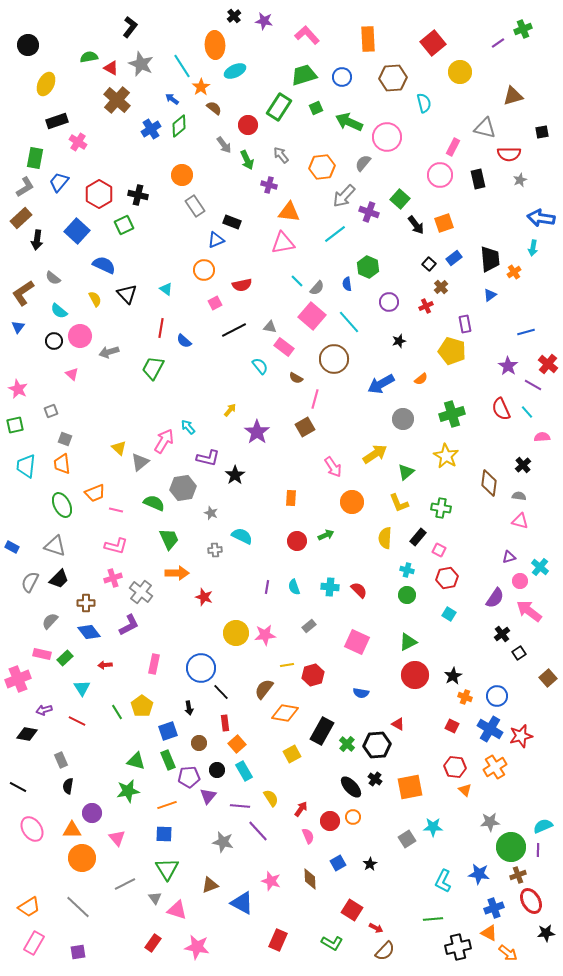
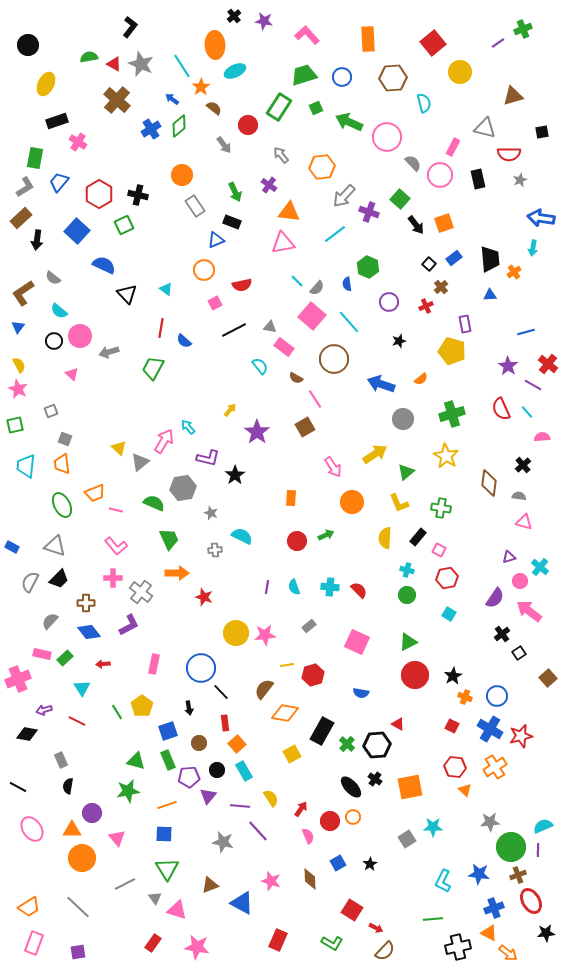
red triangle at (111, 68): moved 3 px right, 4 px up
green arrow at (247, 160): moved 12 px left, 32 px down
gray semicircle at (363, 163): moved 50 px right; rotated 96 degrees clockwise
purple cross at (269, 185): rotated 21 degrees clockwise
blue triangle at (490, 295): rotated 32 degrees clockwise
yellow semicircle at (95, 299): moved 76 px left, 66 px down
blue arrow at (381, 384): rotated 48 degrees clockwise
pink line at (315, 399): rotated 48 degrees counterclockwise
pink triangle at (520, 521): moved 4 px right, 1 px down
pink L-shape at (116, 546): rotated 35 degrees clockwise
pink cross at (113, 578): rotated 18 degrees clockwise
red arrow at (105, 665): moved 2 px left, 1 px up
pink rectangle at (34, 943): rotated 10 degrees counterclockwise
